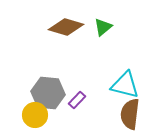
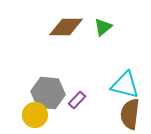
brown diamond: rotated 16 degrees counterclockwise
